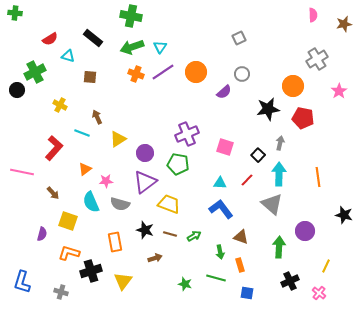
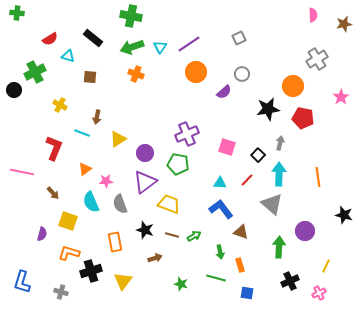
green cross at (15, 13): moved 2 px right
purple line at (163, 72): moved 26 px right, 28 px up
black circle at (17, 90): moved 3 px left
pink star at (339, 91): moved 2 px right, 6 px down
brown arrow at (97, 117): rotated 144 degrees counterclockwise
pink square at (225, 147): moved 2 px right
red L-shape at (54, 148): rotated 20 degrees counterclockwise
gray semicircle at (120, 204): rotated 54 degrees clockwise
brown line at (170, 234): moved 2 px right, 1 px down
brown triangle at (241, 237): moved 5 px up
green star at (185, 284): moved 4 px left
pink cross at (319, 293): rotated 24 degrees clockwise
